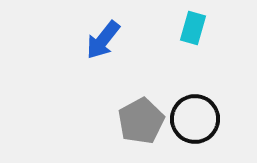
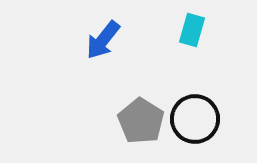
cyan rectangle: moved 1 px left, 2 px down
gray pentagon: rotated 12 degrees counterclockwise
